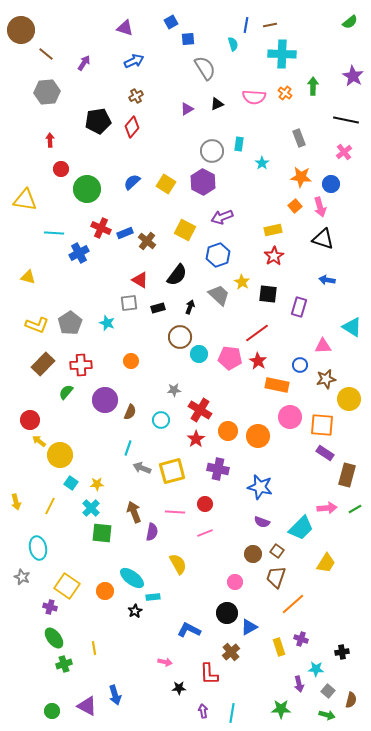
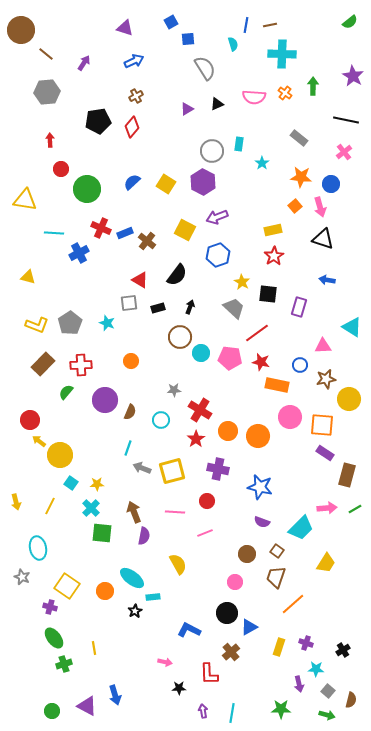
gray rectangle at (299, 138): rotated 30 degrees counterclockwise
purple arrow at (222, 217): moved 5 px left
gray trapezoid at (219, 295): moved 15 px right, 13 px down
cyan circle at (199, 354): moved 2 px right, 1 px up
red star at (258, 361): moved 3 px right, 1 px down; rotated 18 degrees counterclockwise
red circle at (205, 504): moved 2 px right, 3 px up
purple semicircle at (152, 532): moved 8 px left, 4 px down
brown circle at (253, 554): moved 6 px left
purple cross at (301, 639): moved 5 px right, 4 px down
yellow rectangle at (279, 647): rotated 36 degrees clockwise
black cross at (342, 652): moved 1 px right, 2 px up; rotated 24 degrees counterclockwise
